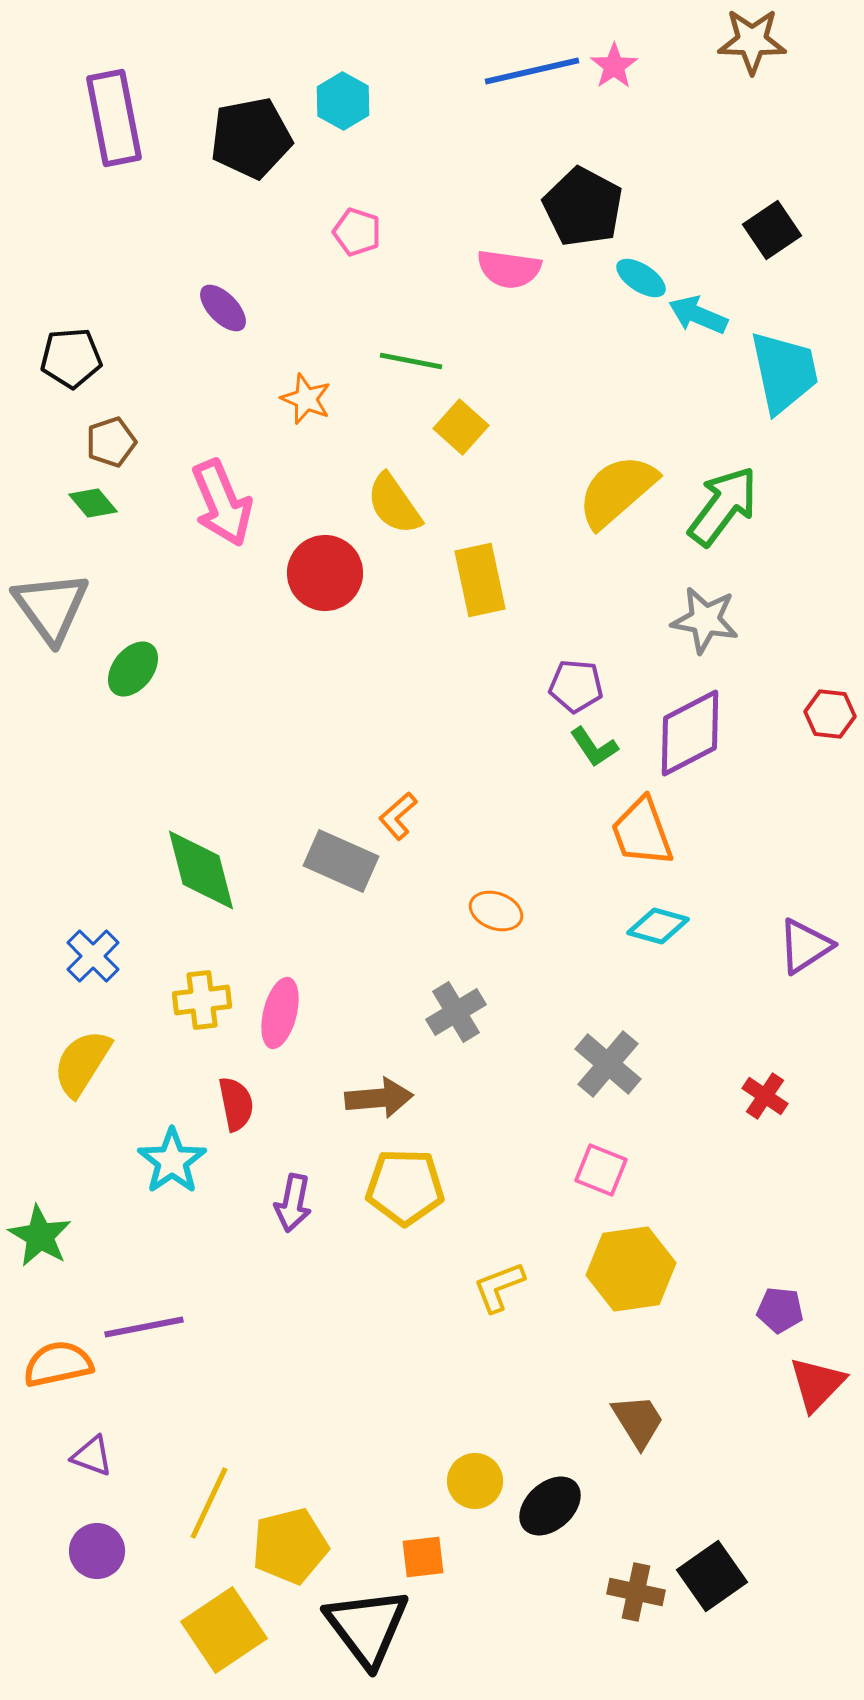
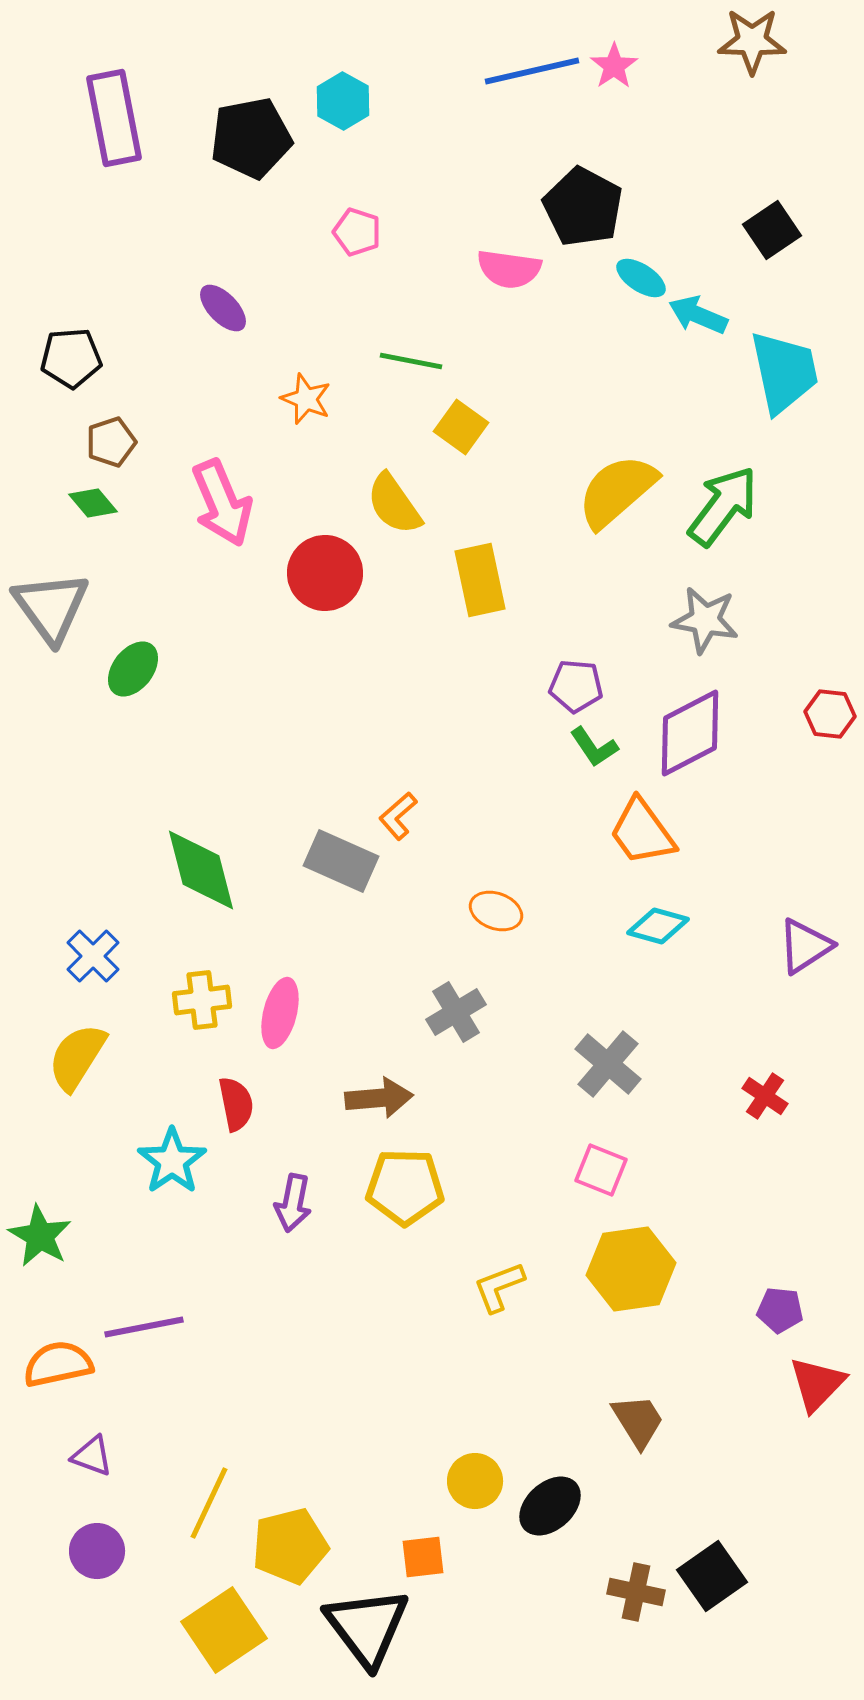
yellow square at (461, 427): rotated 6 degrees counterclockwise
orange trapezoid at (642, 832): rotated 16 degrees counterclockwise
yellow semicircle at (82, 1063): moved 5 px left, 6 px up
